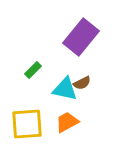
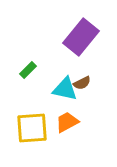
green rectangle: moved 5 px left
yellow square: moved 5 px right, 4 px down
